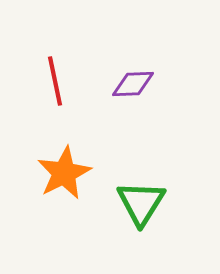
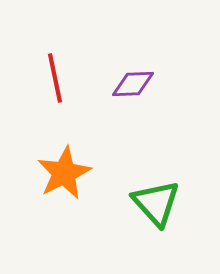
red line: moved 3 px up
green triangle: moved 15 px right; rotated 14 degrees counterclockwise
